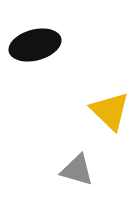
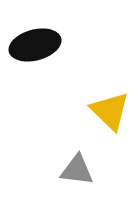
gray triangle: rotated 9 degrees counterclockwise
